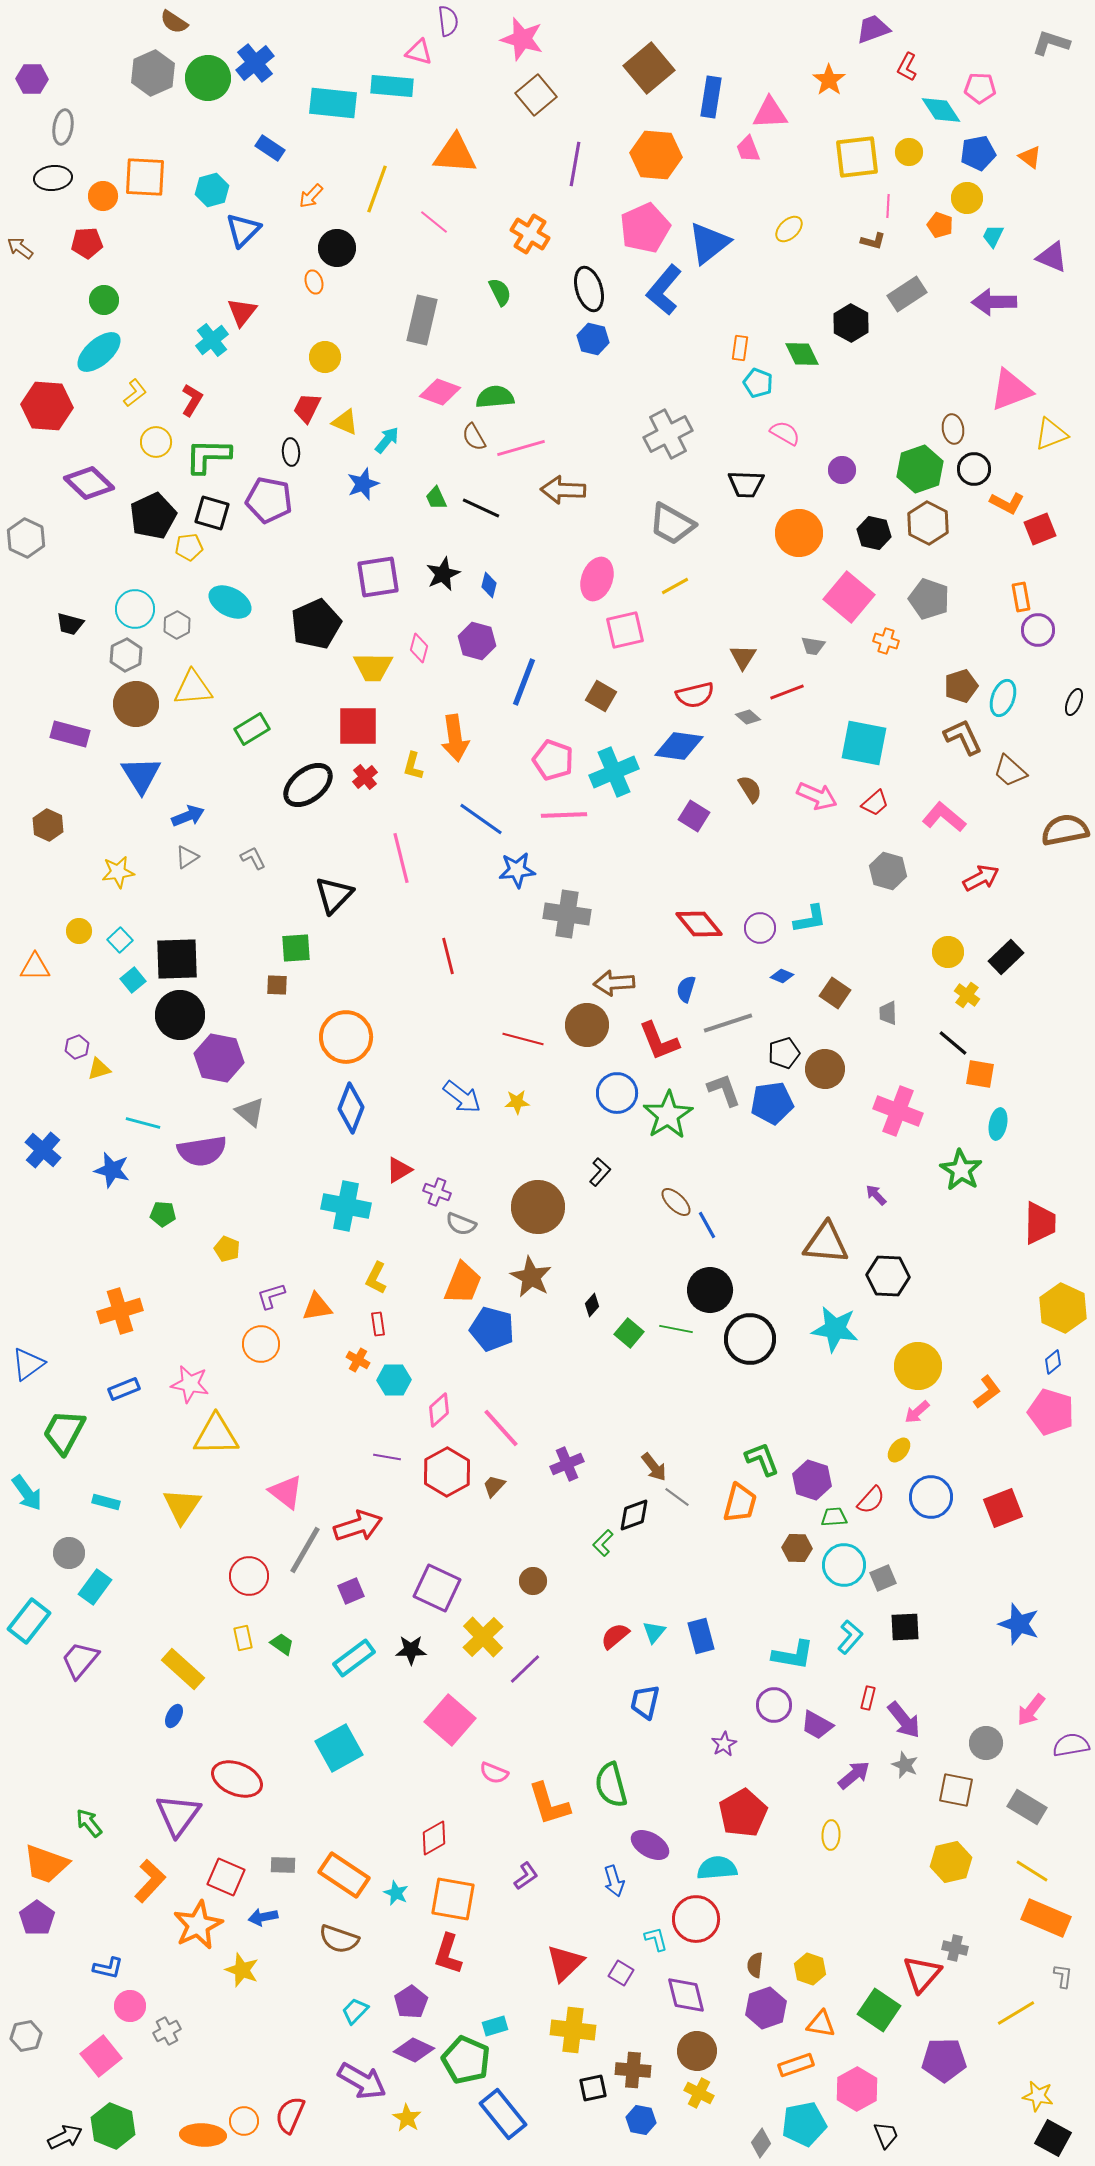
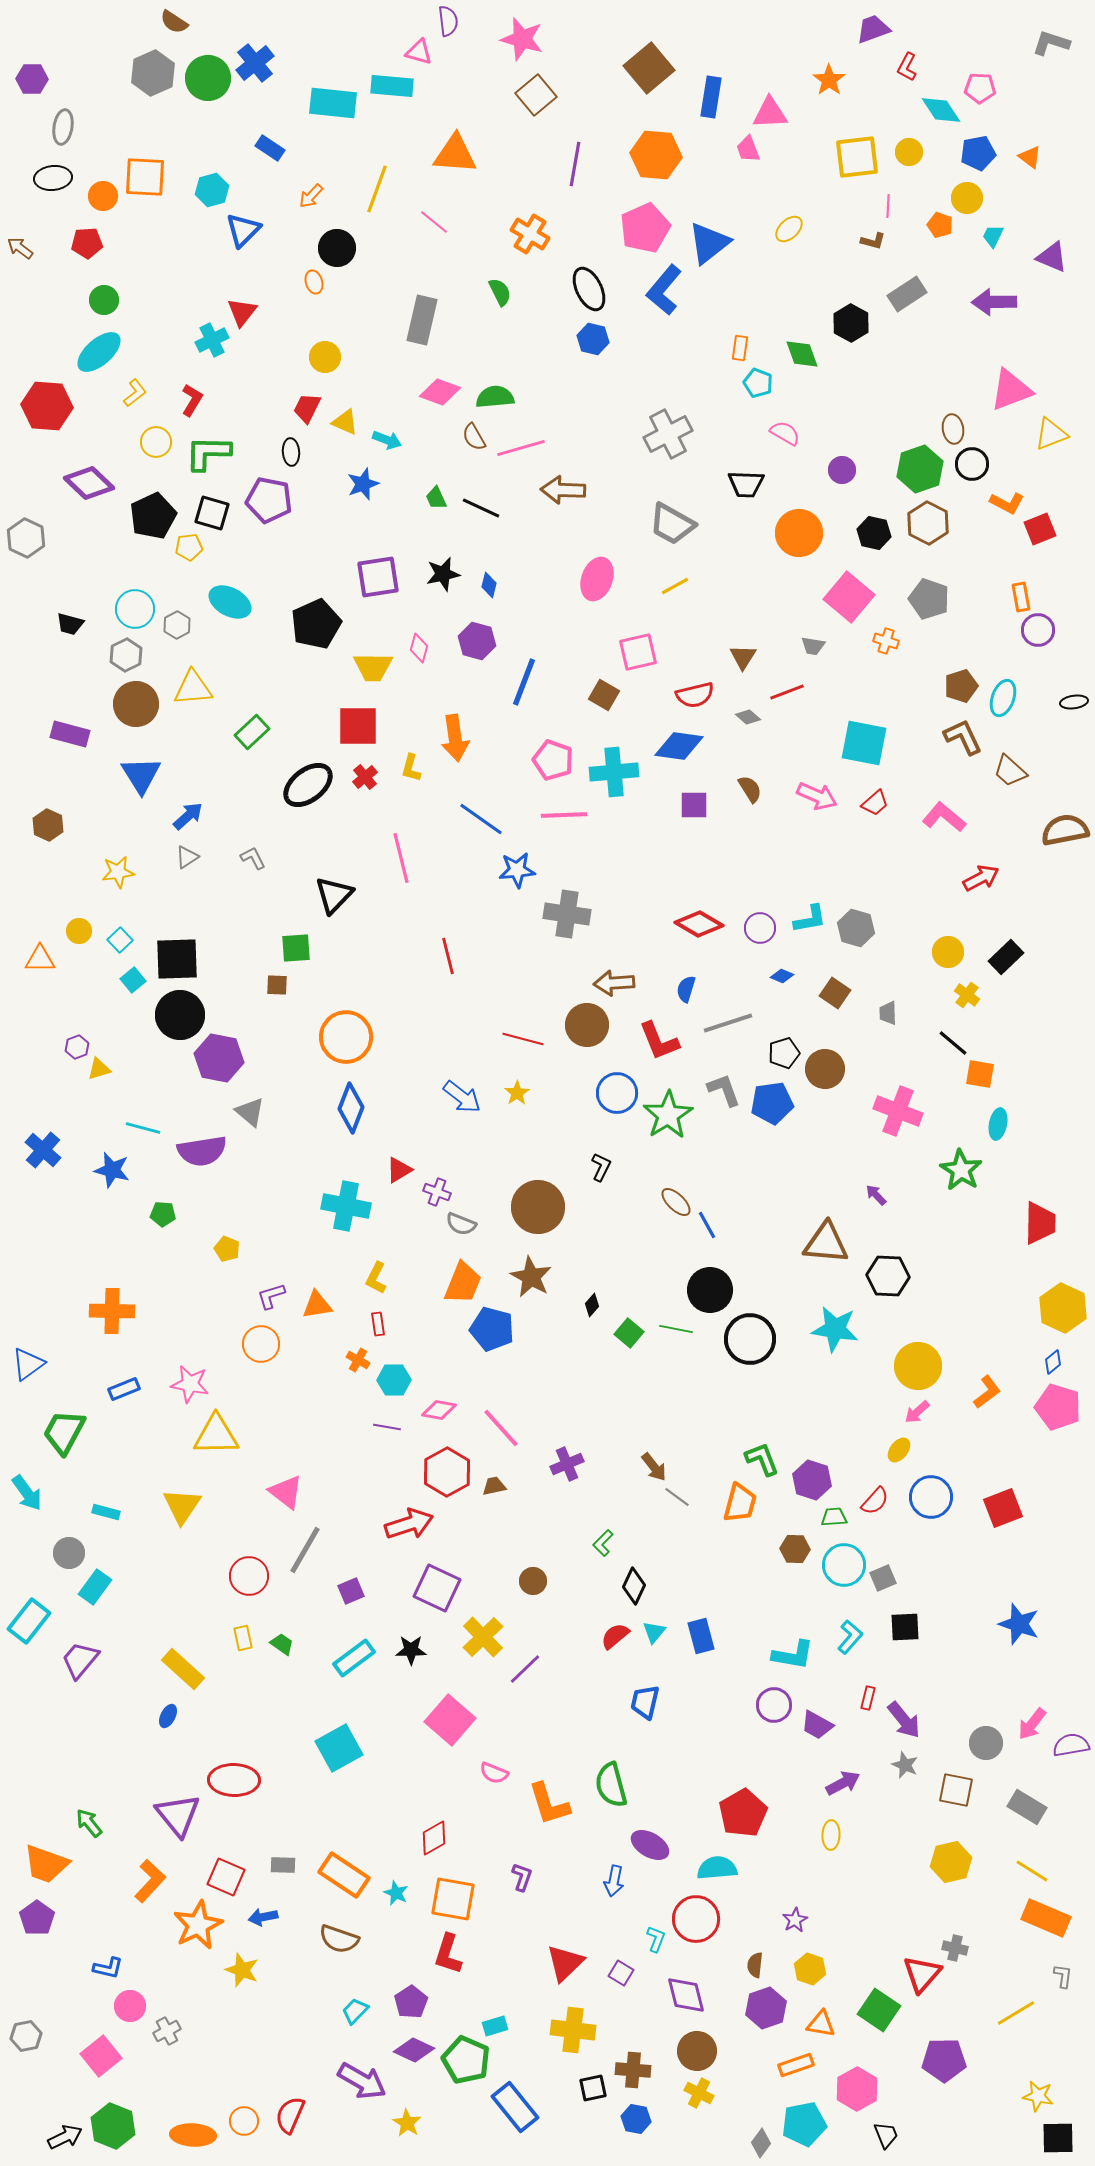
black ellipse at (589, 289): rotated 9 degrees counterclockwise
cyan cross at (212, 340): rotated 12 degrees clockwise
green diamond at (802, 354): rotated 6 degrees clockwise
cyan arrow at (387, 440): rotated 72 degrees clockwise
green L-shape at (208, 456): moved 3 px up
black circle at (974, 469): moved 2 px left, 5 px up
black star at (443, 574): rotated 12 degrees clockwise
pink square at (625, 630): moved 13 px right, 22 px down
brown square at (601, 696): moved 3 px right, 1 px up
black ellipse at (1074, 702): rotated 60 degrees clockwise
green rectangle at (252, 729): moved 3 px down; rotated 12 degrees counterclockwise
yellow L-shape at (413, 766): moved 2 px left, 2 px down
cyan cross at (614, 772): rotated 18 degrees clockwise
blue arrow at (188, 816): rotated 20 degrees counterclockwise
purple square at (694, 816): moved 11 px up; rotated 32 degrees counterclockwise
gray hexagon at (888, 871): moved 32 px left, 57 px down
red diamond at (699, 924): rotated 21 degrees counterclockwise
orange triangle at (35, 967): moved 5 px right, 8 px up
yellow star at (517, 1102): moved 9 px up; rotated 30 degrees counterclockwise
cyan line at (143, 1123): moved 5 px down
black L-shape at (600, 1172): moved 1 px right, 5 px up; rotated 16 degrees counterclockwise
orange triangle at (317, 1307): moved 2 px up
orange cross at (120, 1311): moved 8 px left; rotated 18 degrees clockwise
pink diamond at (439, 1410): rotated 52 degrees clockwise
pink pentagon at (1051, 1412): moved 7 px right, 5 px up
purple line at (387, 1457): moved 30 px up
brown trapezoid at (494, 1486): rotated 35 degrees clockwise
red semicircle at (871, 1500): moved 4 px right, 1 px down
cyan rectangle at (106, 1502): moved 10 px down
black diamond at (634, 1515): moved 71 px down; rotated 45 degrees counterclockwise
red arrow at (358, 1526): moved 51 px right, 2 px up
brown hexagon at (797, 1548): moved 2 px left, 1 px down
pink arrow at (1031, 1710): moved 1 px right, 14 px down
blue ellipse at (174, 1716): moved 6 px left
purple star at (724, 1744): moved 71 px right, 176 px down
purple arrow at (854, 1775): moved 11 px left, 8 px down; rotated 12 degrees clockwise
red ellipse at (237, 1779): moved 3 px left, 1 px down; rotated 21 degrees counterclockwise
purple triangle at (178, 1815): rotated 15 degrees counterclockwise
purple L-shape at (526, 1876): moved 4 px left, 1 px down; rotated 36 degrees counterclockwise
blue arrow at (614, 1881): rotated 28 degrees clockwise
cyan L-shape at (656, 1939): rotated 36 degrees clockwise
blue rectangle at (503, 2114): moved 12 px right, 7 px up
yellow star at (407, 2118): moved 5 px down
blue hexagon at (641, 2120): moved 5 px left, 1 px up
orange ellipse at (203, 2135): moved 10 px left
black square at (1053, 2138): moved 5 px right; rotated 30 degrees counterclockwise
